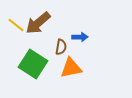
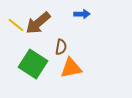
blue arrow: moved 2 px right, 23 px up
